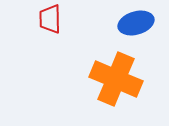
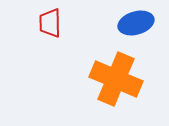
red trapezoid: moved 4 px down
